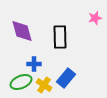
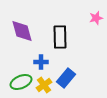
pink star: moved 1 px right
blue cross: moved 7 px right, 2 px up
yellow cross: rotated 21 degrees clockwise
